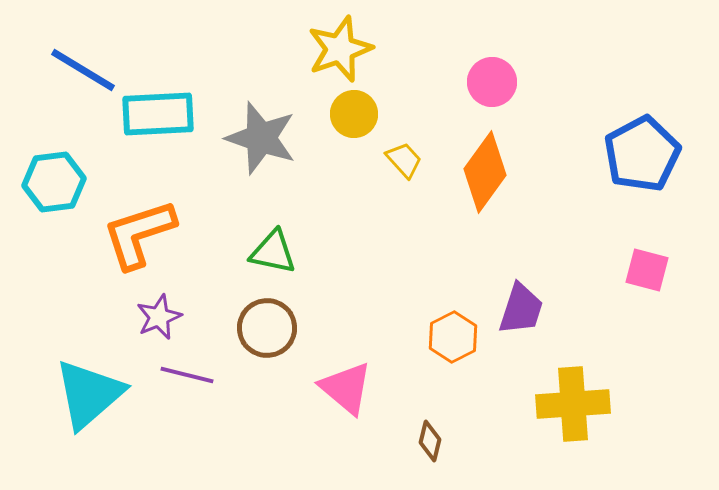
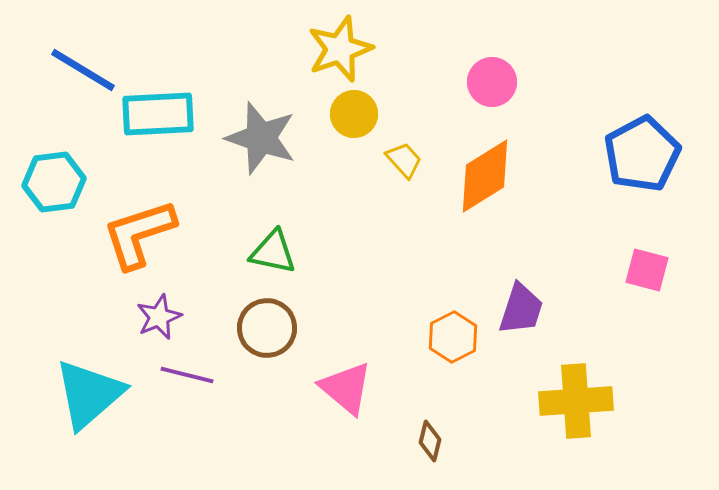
orange diamond: moved 4 px down; rotated 22 degrees clockwise
yellow cross: moved 3 px right, 3 px up
